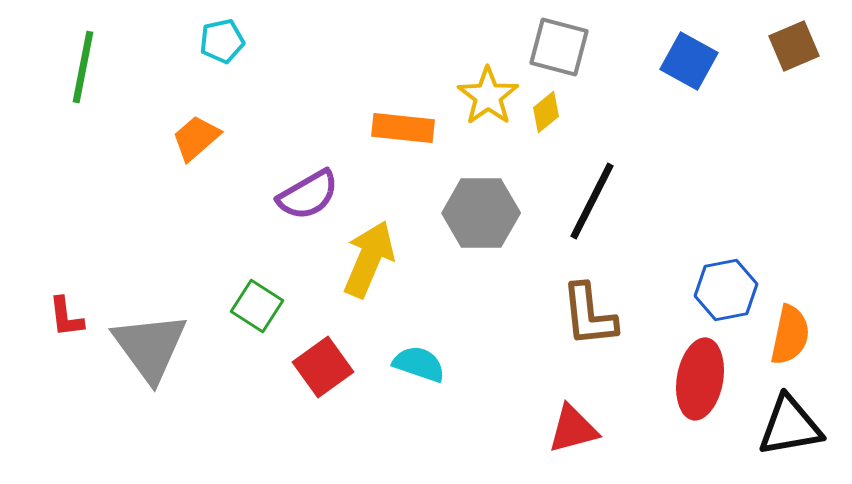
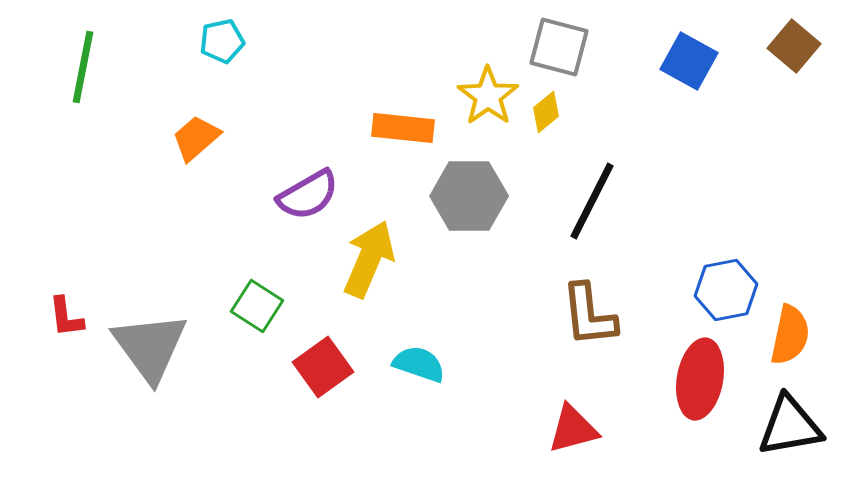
brown square: rotated 27 degrees counterclockwise
gray hexagon: moved 12 px left, 17 px up
